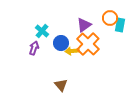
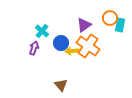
orange cross: moved 2 px down; rotated 10 degrees counterclockwise
